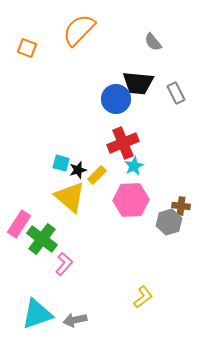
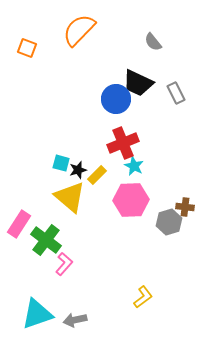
black trapezoid: rotated 20 degrees clockwise
cyan star: rotated 18 degrees counterclockwise
brown cross: moved 4 px right, 1 px down
green cross: moved 4 px right, 1 px down
